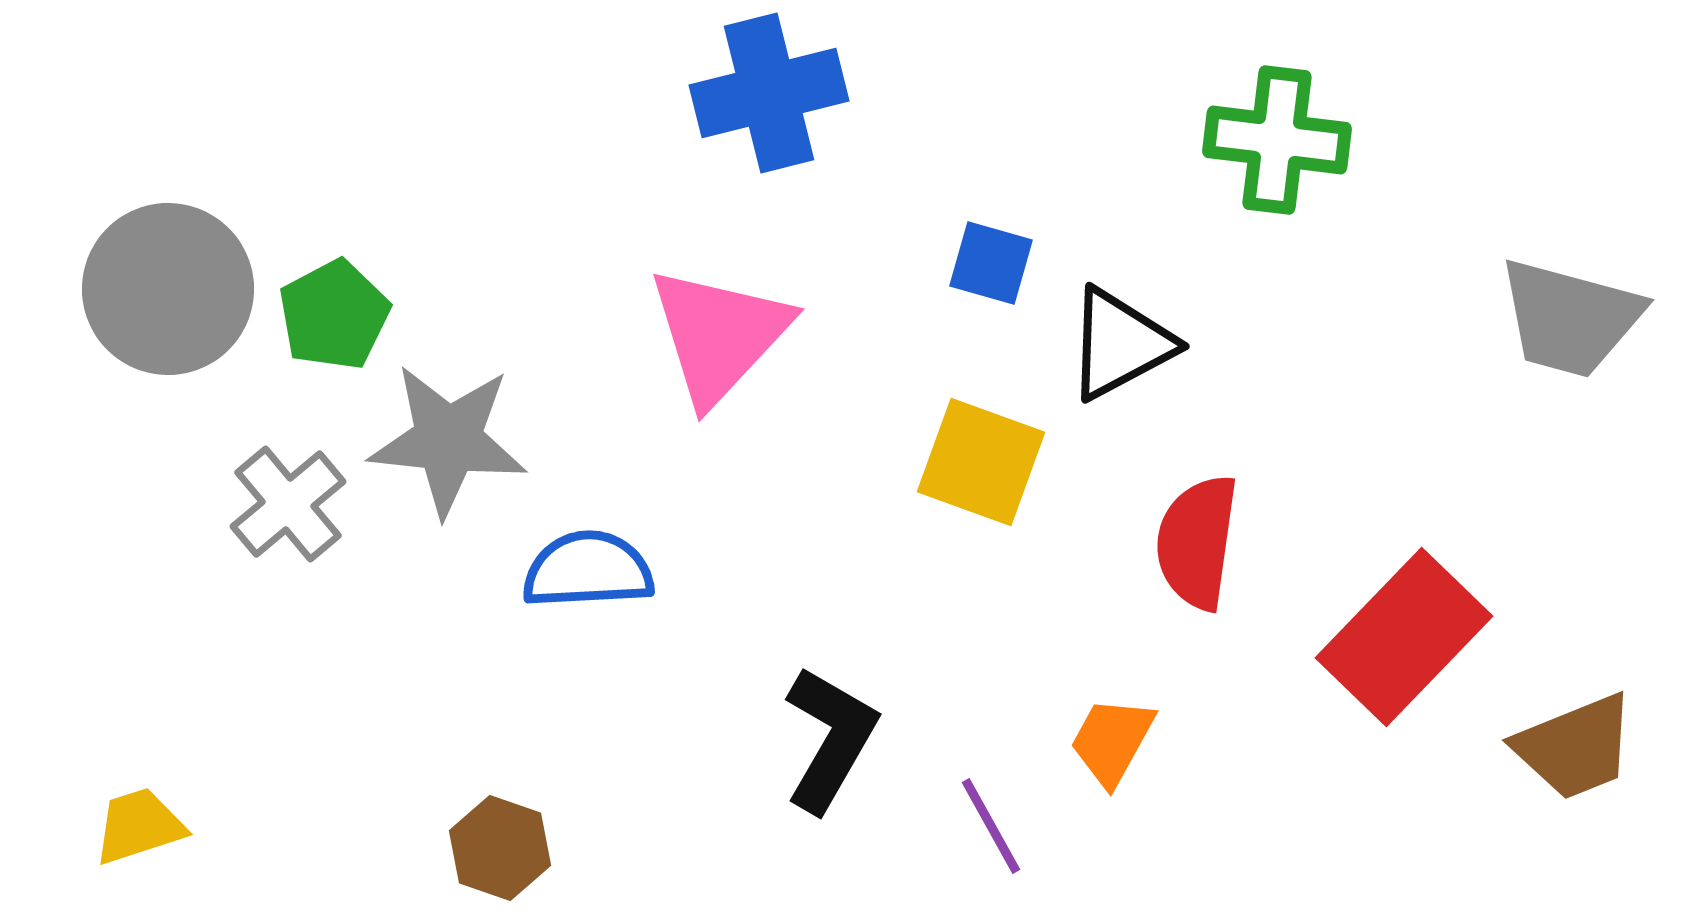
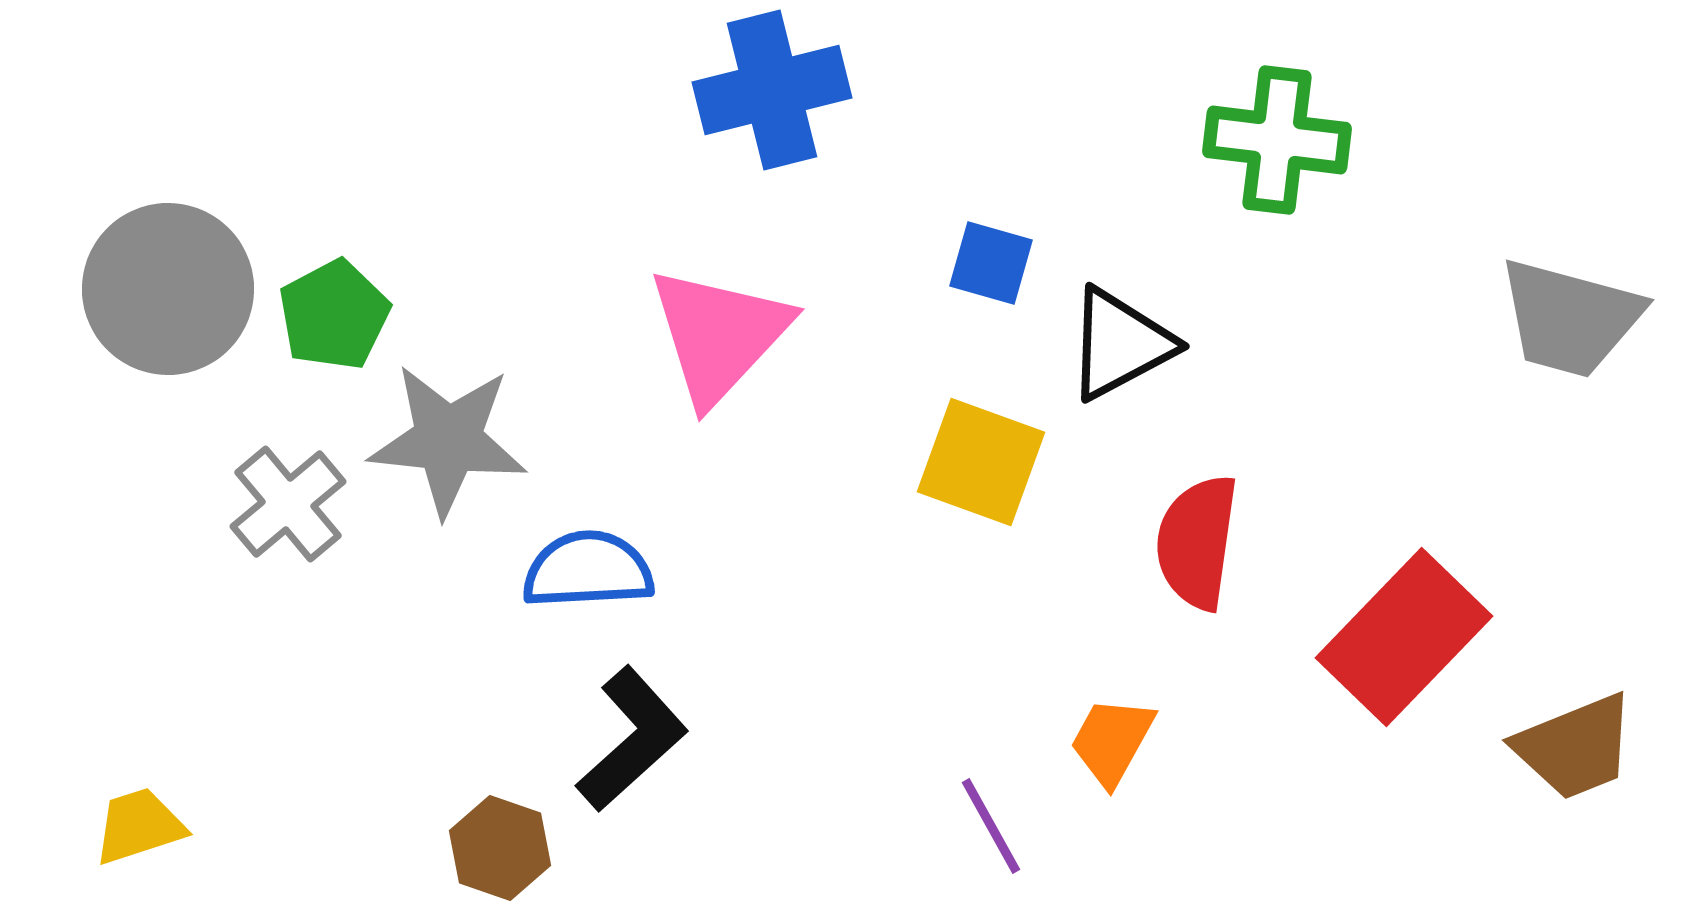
blue cross: moved 3 px right, 3 px up
black L-shape: moved 198 px left; rotated 18 degrees clockwise
